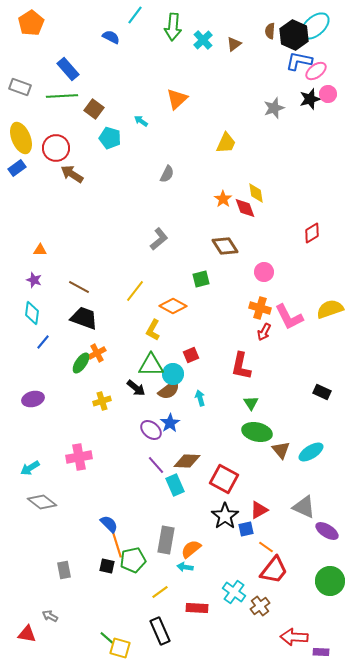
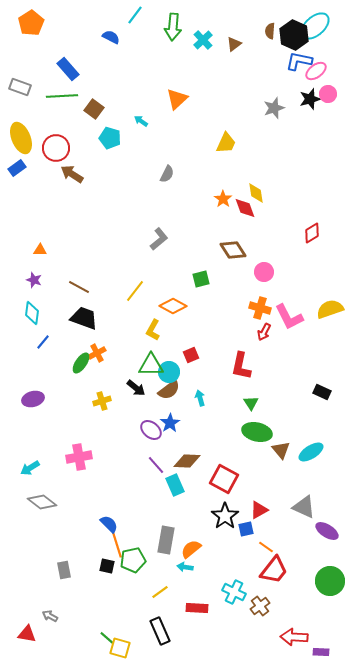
brown diamond at (225, 246): moved 8 px right, 4 px down
cyan circle at (173, 374): moved 4 px left, 2 px up
cyan cross at (234, 592): rotated 10 degrees counterclockwise
